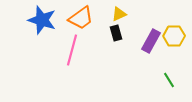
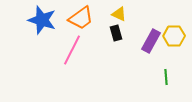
yellow triangle: rotated 49 degrees clockwise
pink line: rotated 12 degrees clockwise
green line: moved 3 px left, 3 px up; rotated 28 degrees clockwise
